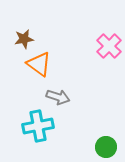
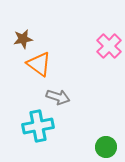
brown star: moved 1 px left
